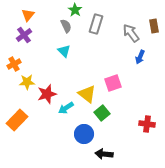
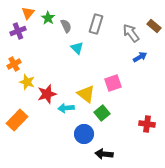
green star: moved 27 px left, 8 px down
orange triangle: moved 2 px up
brown rectangle: rotated 40 degrees counterclockwise
purple cross: moved 6 px left, 4 px up; rotated 14 degrees clockwise
cyan triangle: moved 13 px right, 3 px up
blue arrow: rotated 144 degrees counterclockwise
yellow star: rotated 21 degrees clockwise
yellow triangle: moved 1 px left
cyan arrow: rotated 28 degrees clockwise
